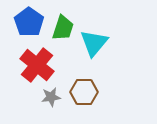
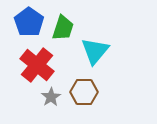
cyan triangle: moved 1 px right, 8 px down
gray star: rotated 24 degrees counterclockwise
